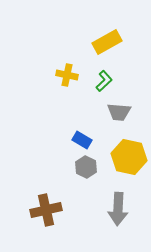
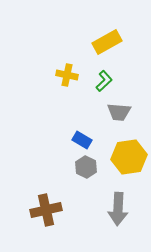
yellow hexagon: rotated 20 degrees counterclockwise
